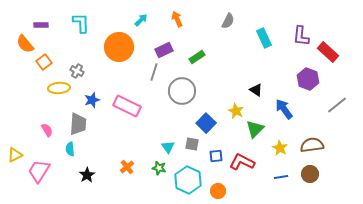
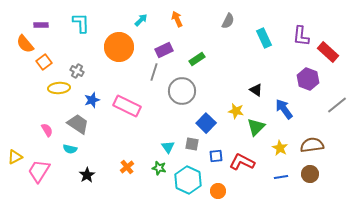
green rectangle at (197, 57): moved 2 px down
yellow star at (236, 111): rotated 14 degrees counterclockwise
gray trapezoid at (78, 124): rotated 60 degrees counterclockwise
green triangle at (255, 129): moved 1 px right, 2 px up
cyan semicircle at (70, 149): rotated 72 degrees counterclockwise
yellow triangle at (15, 155): moved 2 px down
